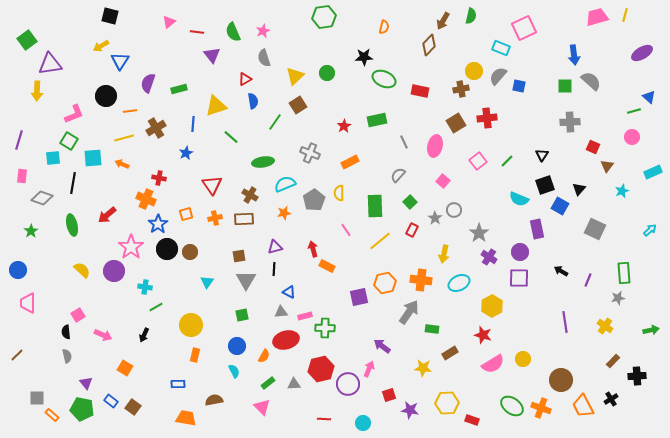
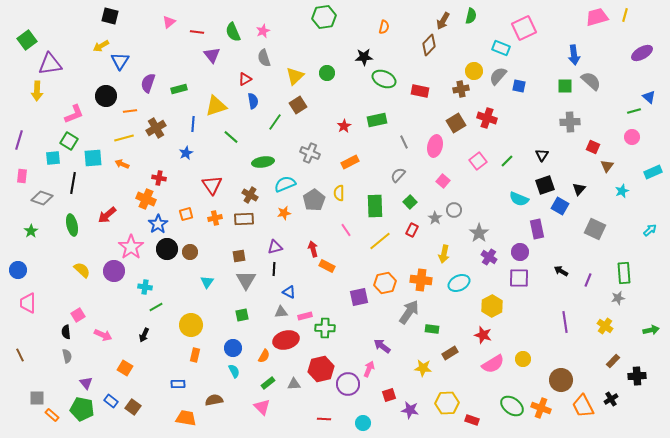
red cross at (487, 118): rotated 24 degrees clockwise
blue circle at (237, 346): moved 4 px left, 2 px down
brown line at (17, 355): moved 3 px right; rotated 72 degrees counterclockwise
